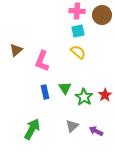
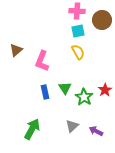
brown circle: moved 5 px down
yellow semicircle: rotated 21 degrees clockwise
red star: moved 5 px up
